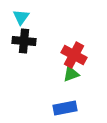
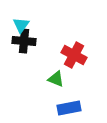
cyan triangle: moved 8 px down
green triangle: moved 15 px left, 5 px down; rotated 42 degrees clockwise
blue rectangle: moved 4 px right
